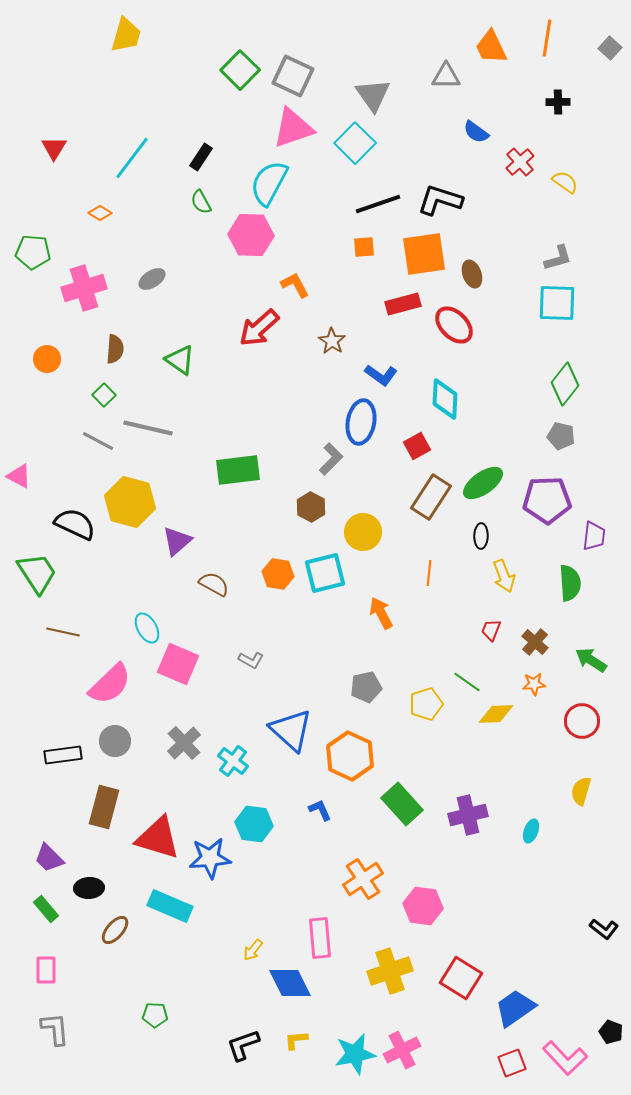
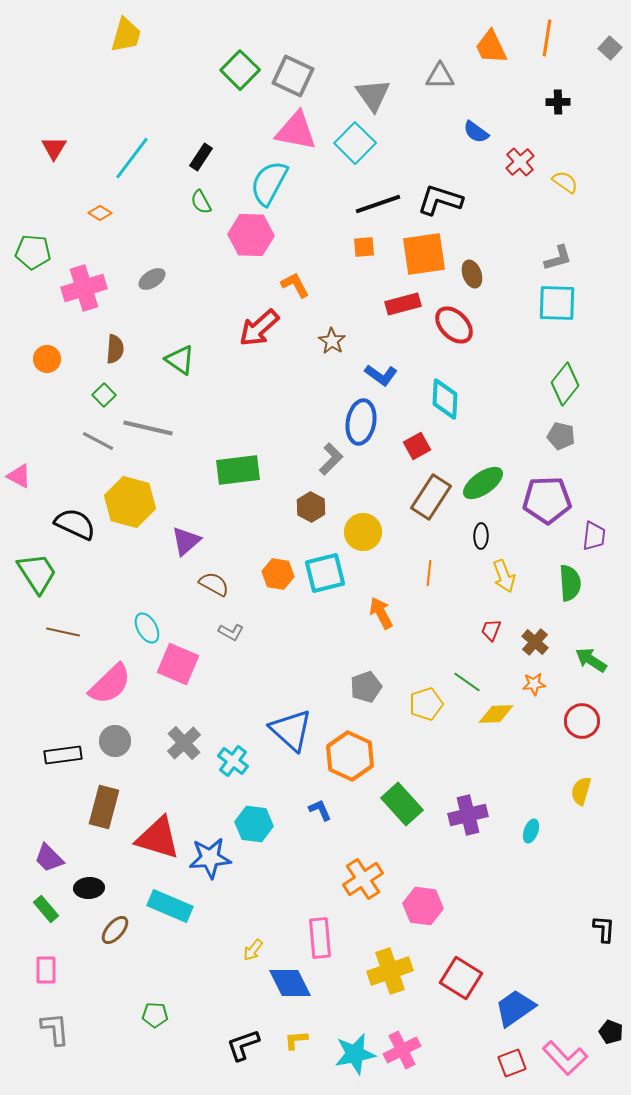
gray triangle at (446, 76): moved 6 px left
pink triangle at (293, 128): moved 3 px right, 3 px down; rotated 30 degrees clockwise
purple triangle at (177, 541): moved 9 px right
gray L-shape at (251, 660): moved 20 px left, 28 px up
gray pentagon at (366, 687): rotated 8 degrees counterclockwise
black L-shape at (604, 929): rotated 124 degrees counterclockwise
